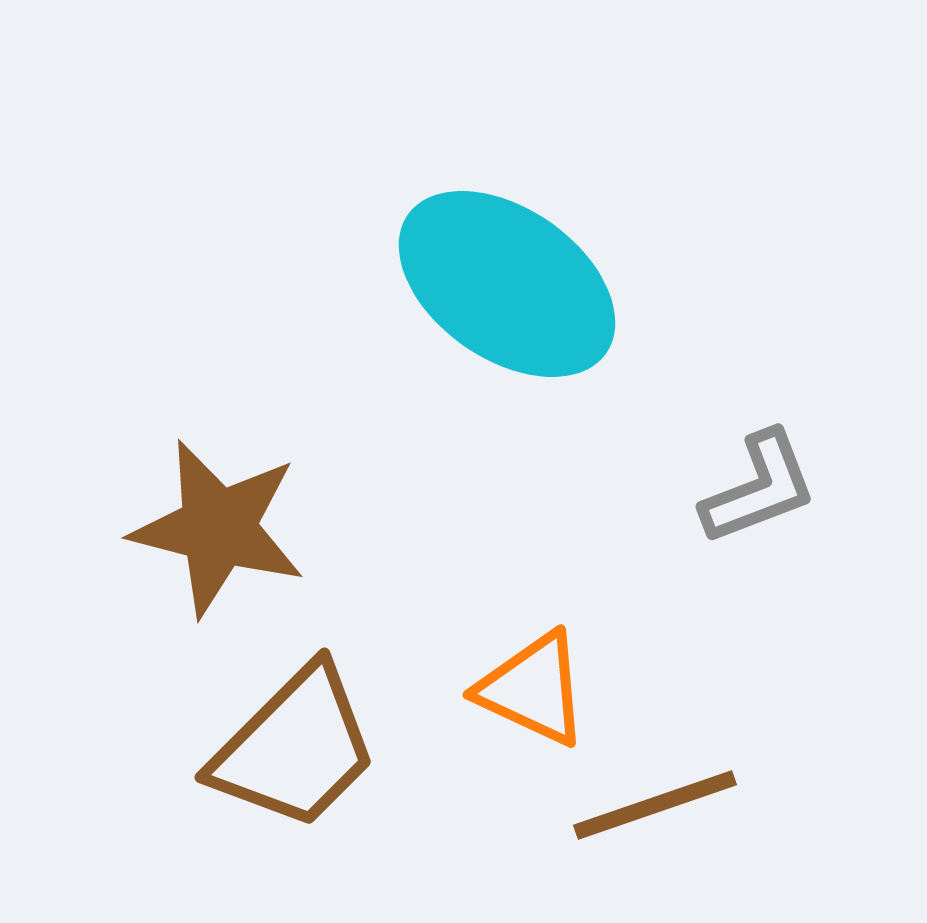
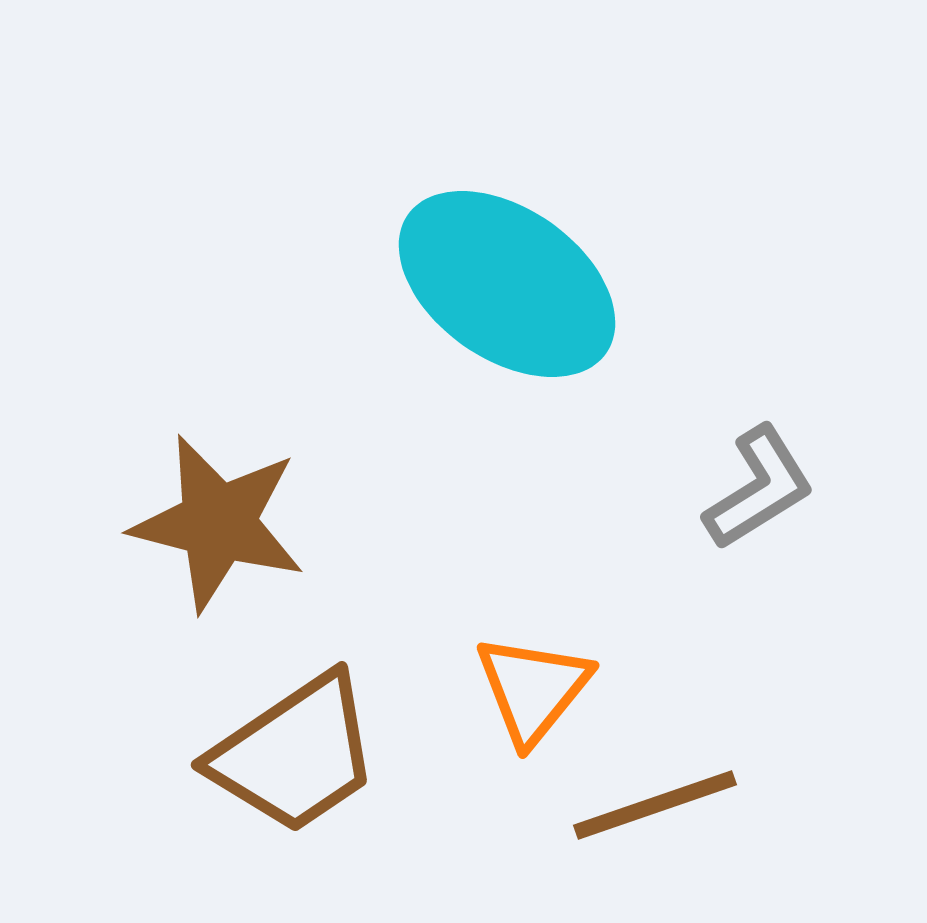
gray L-shape: rotated 11 degrees counterclockwise
brown star: moved 5 px up
orange triangle: rotated 44 degrees clockwise
brown trapezoid: moved 6 px down; rotated 11 degrees clockwise
